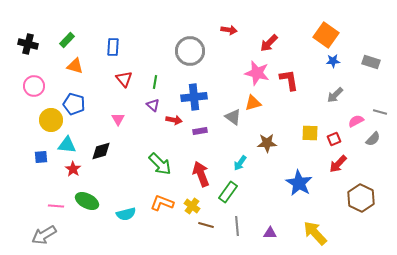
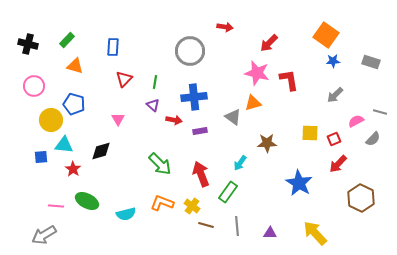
red arrow at (229, 30): moved 4 px left, 3 px up
red triangle at (124, 79): rotated 24 degrees clockwise
cyan triangle at (67, 145): moved 3 px left
